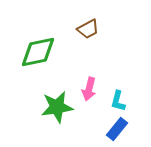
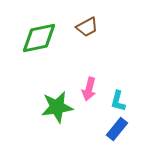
brown trapezoid: moved 1 px left, 2 px up
green diamond: moved 1 px right, 14 px up
